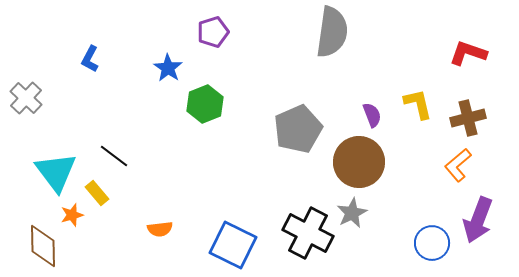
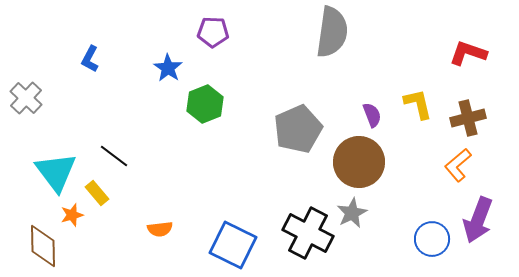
purple pentagon: rotated 20 degrees clockwise
blue circle: moved 4 px up
